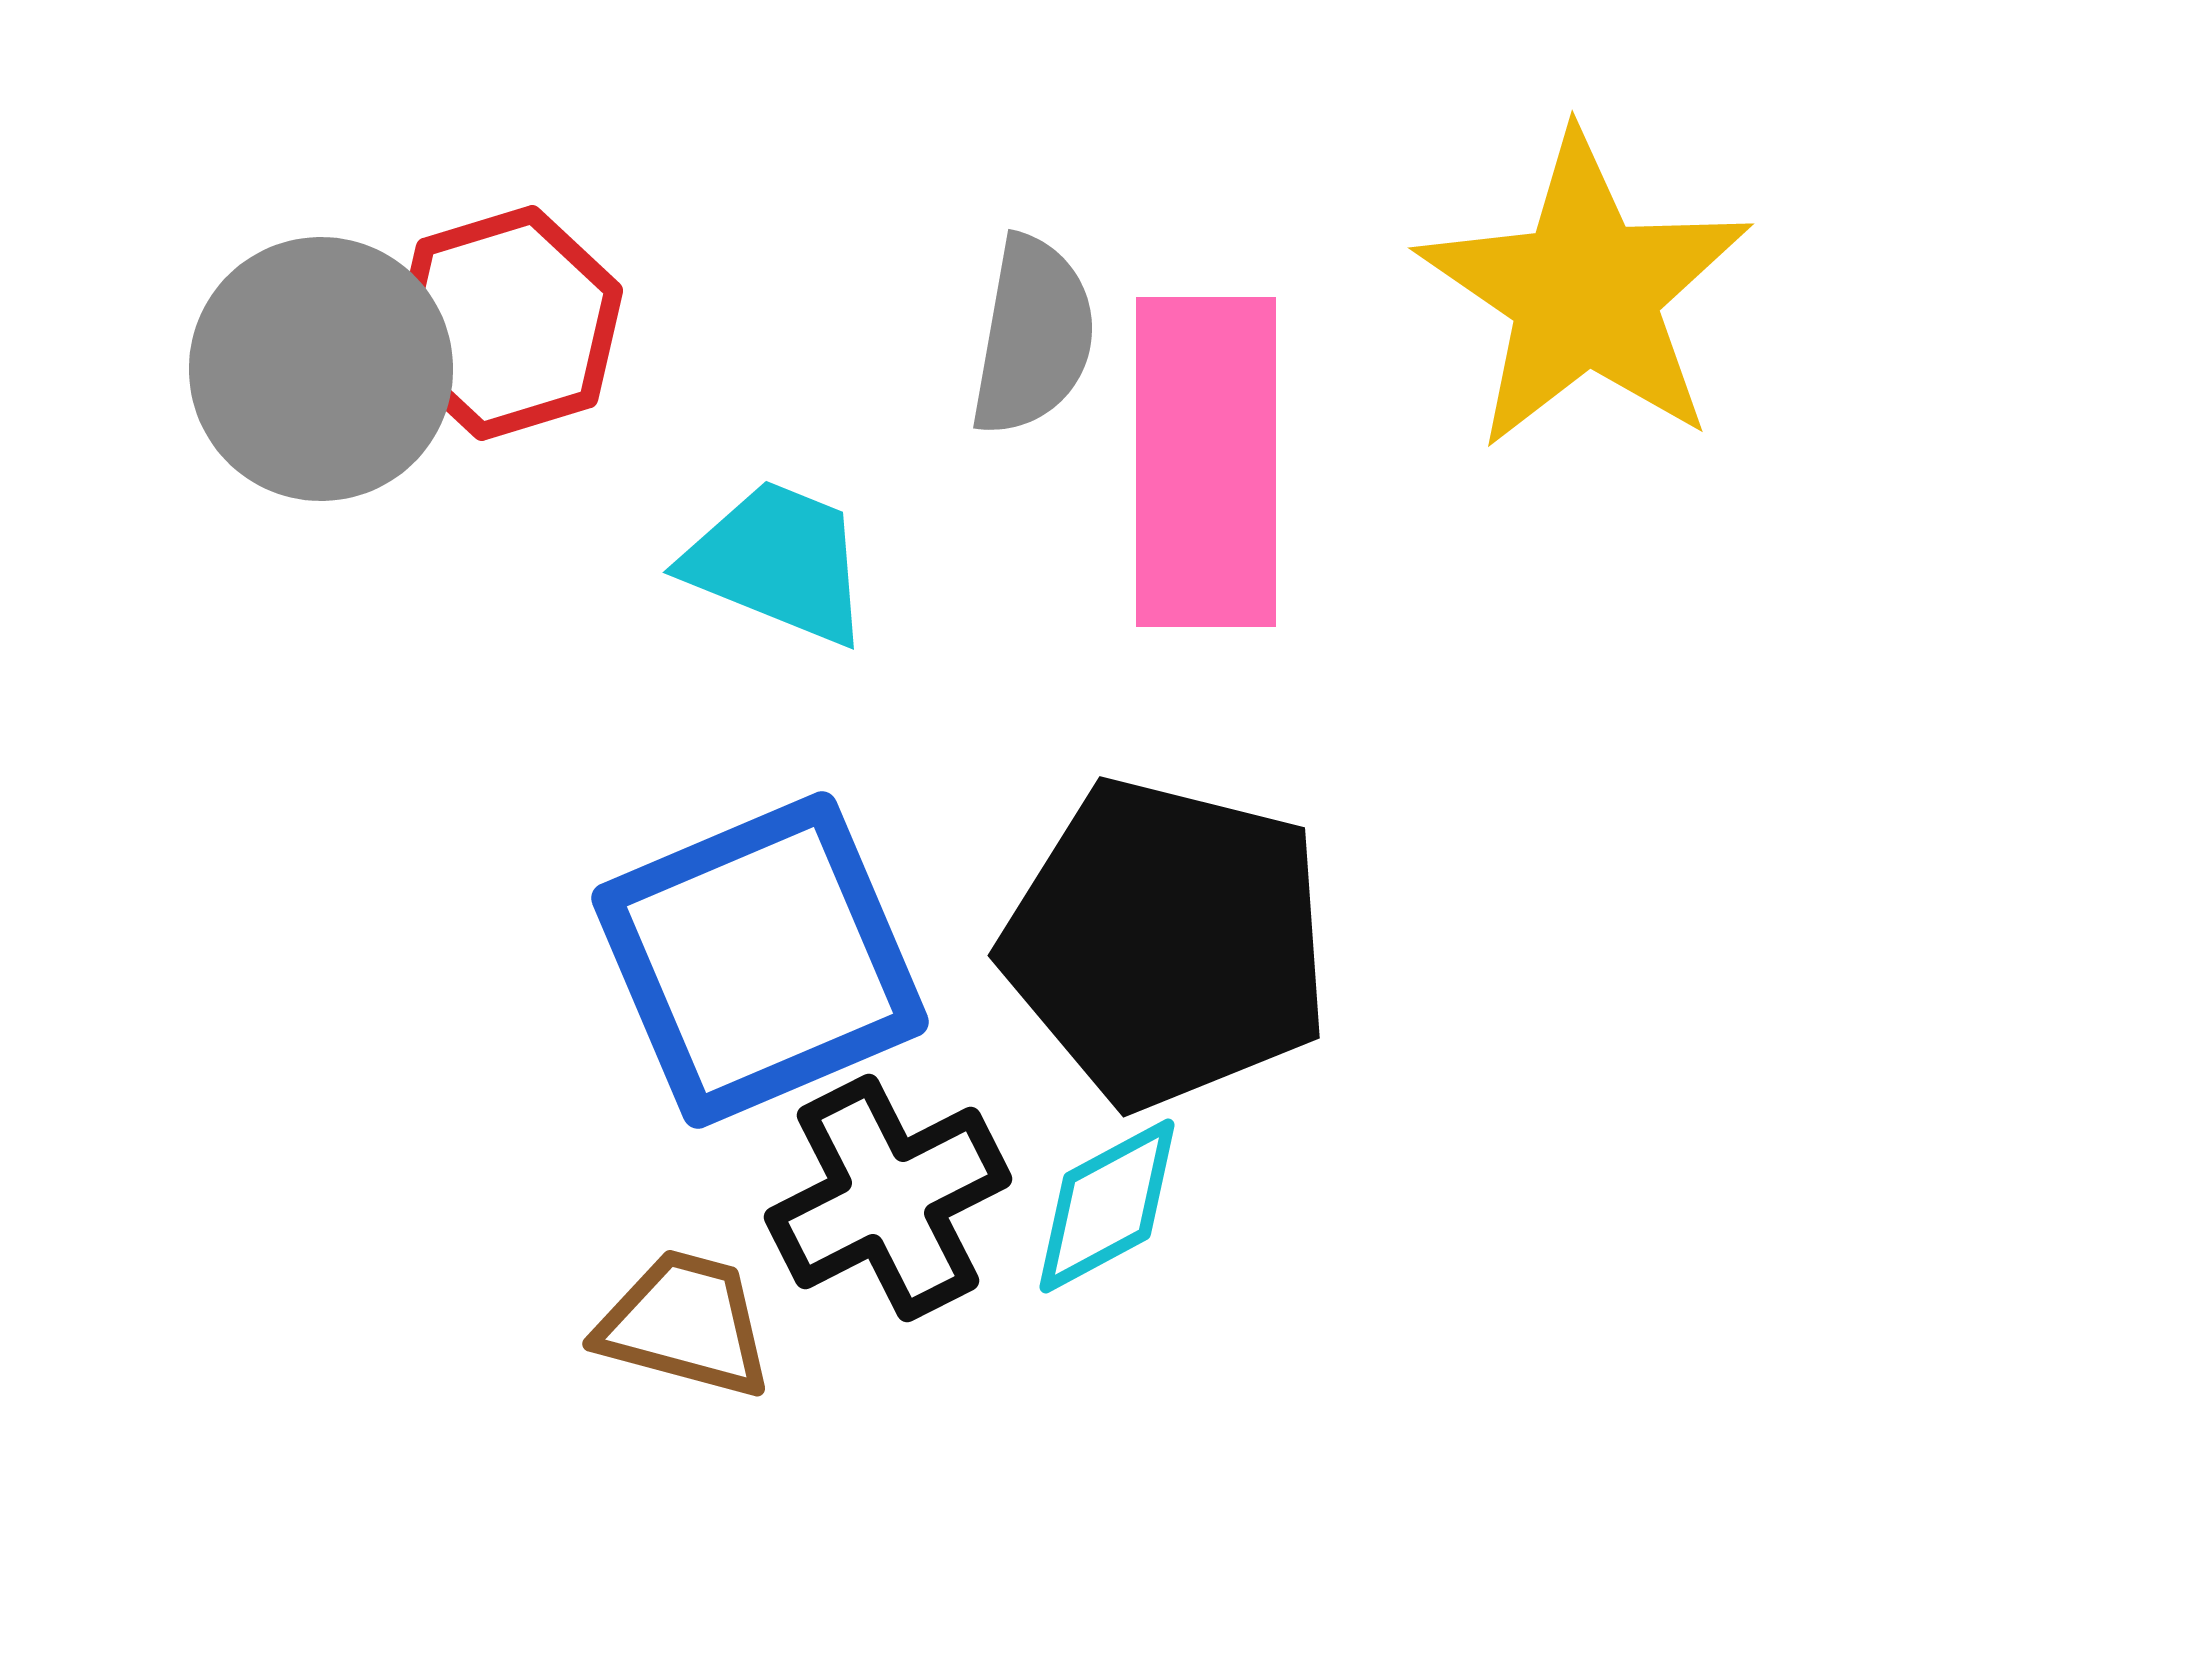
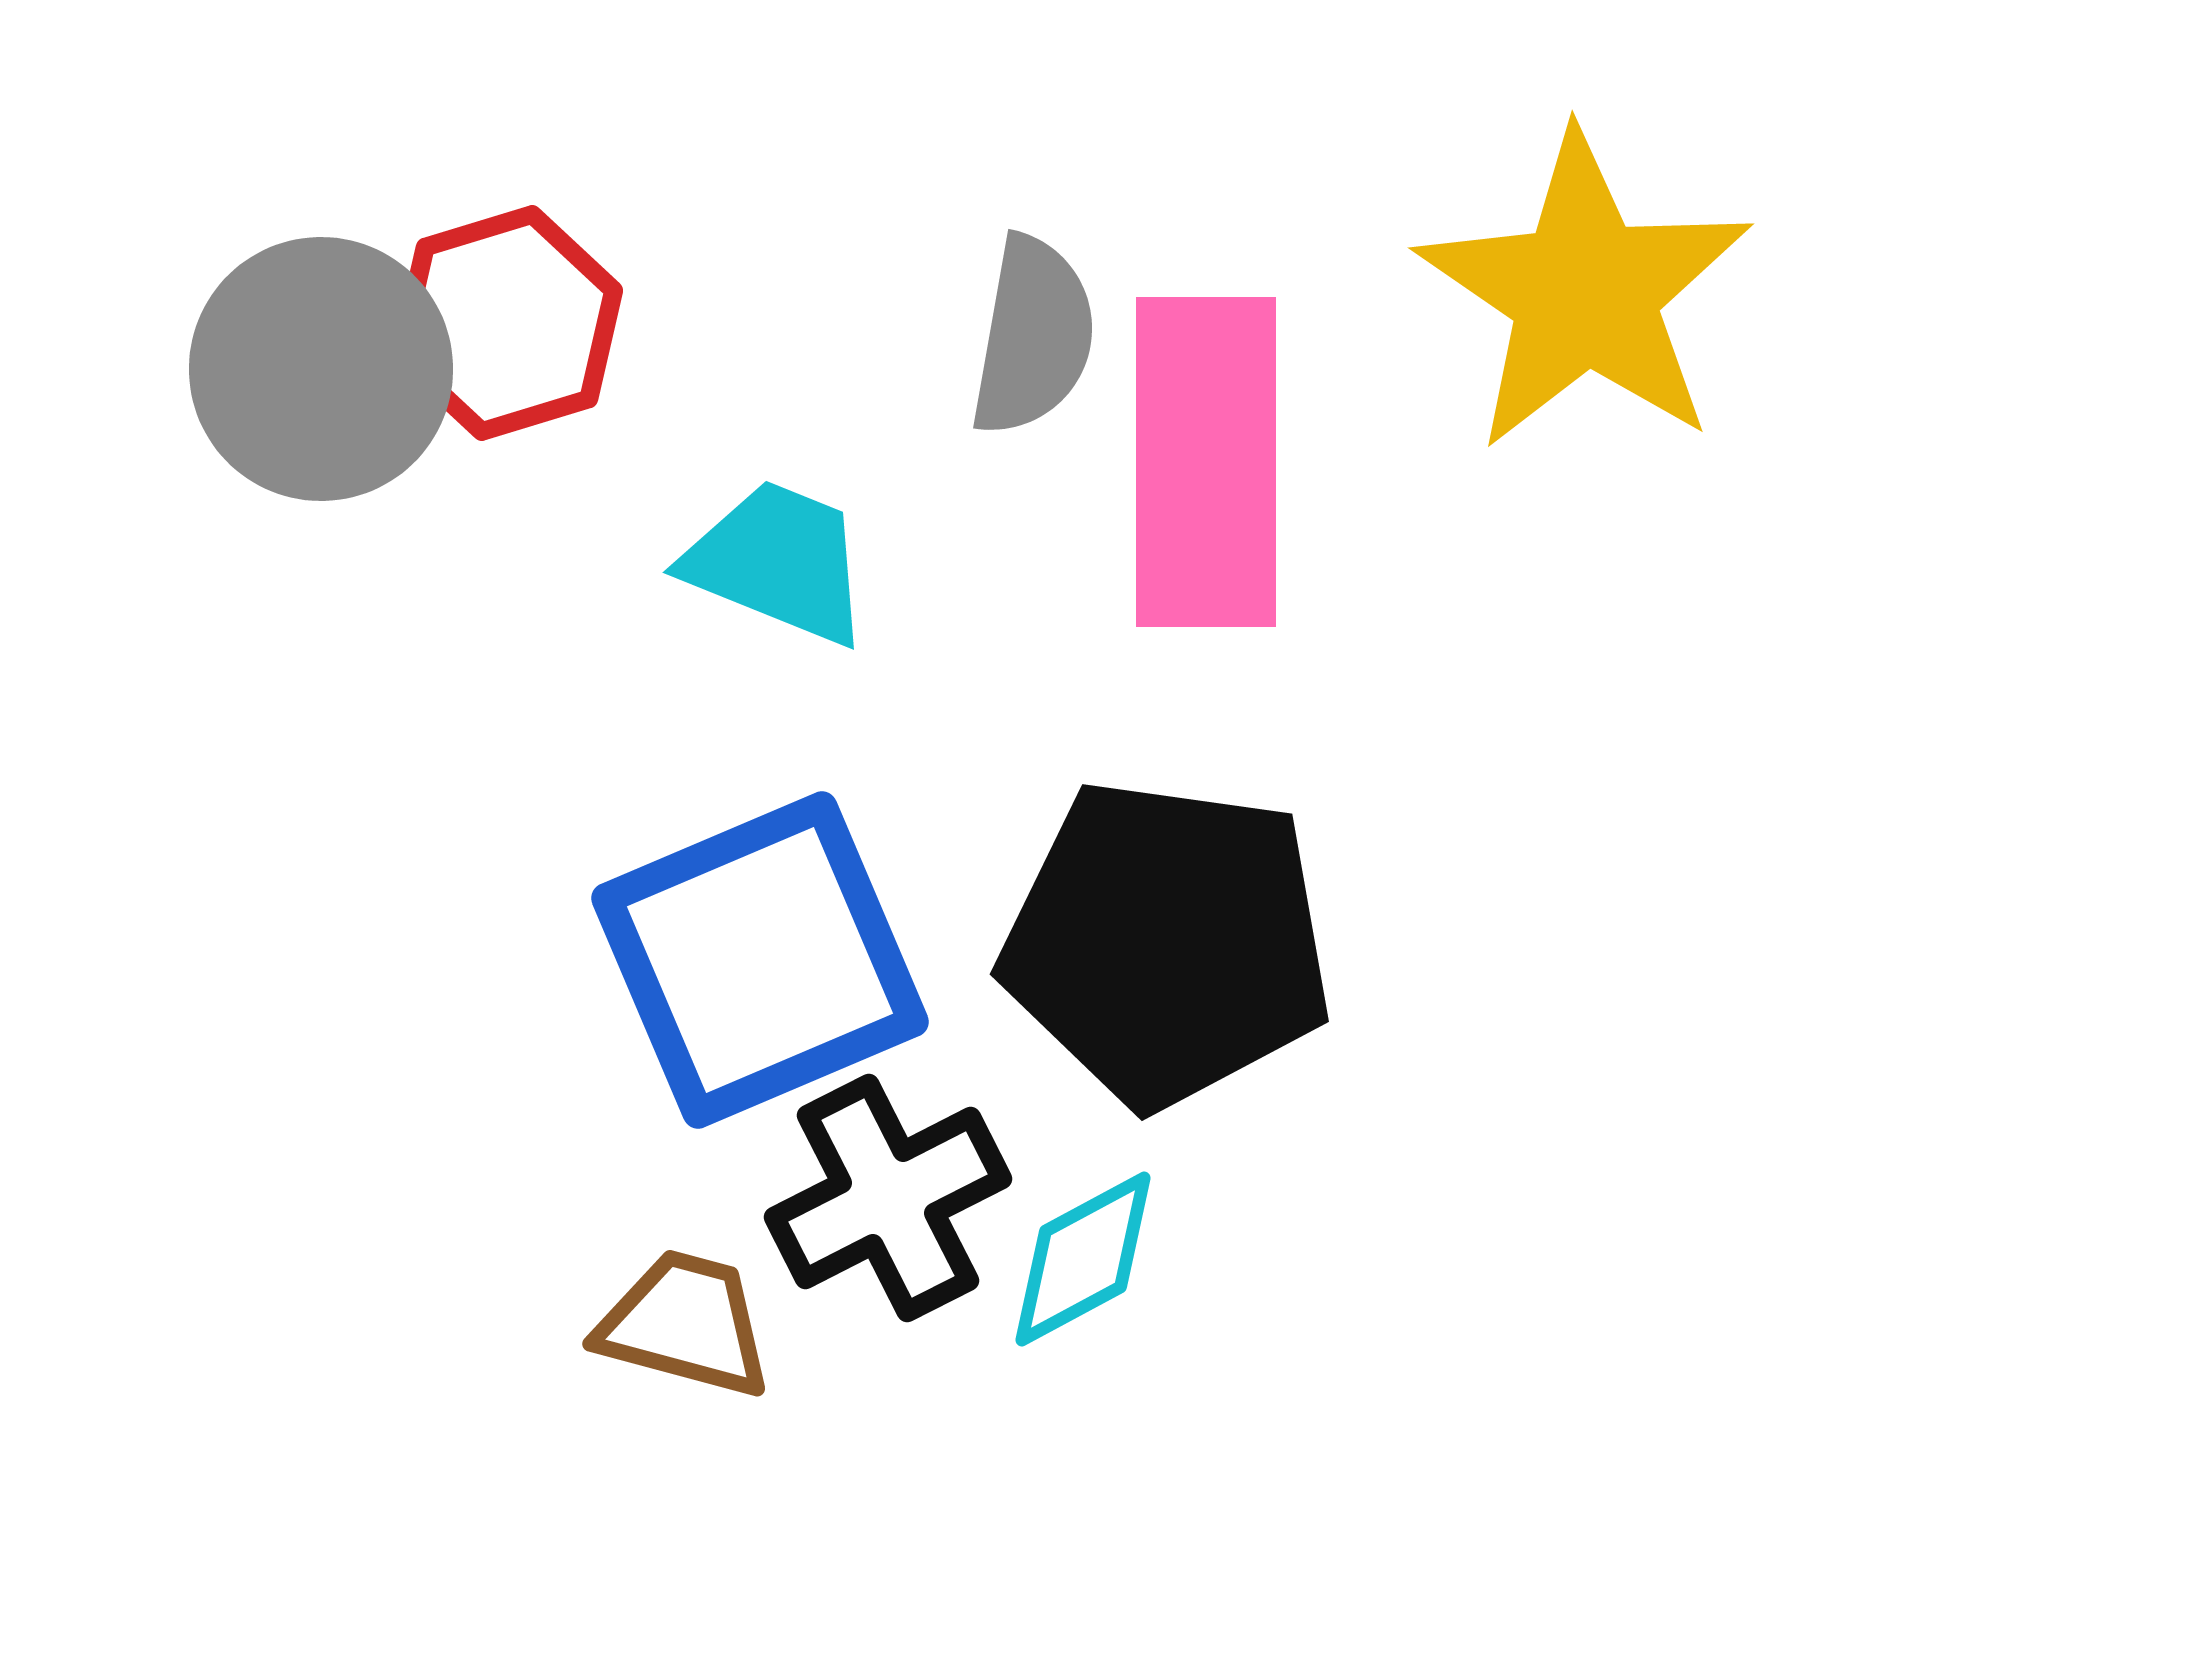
black pentagon: rotated 6 degrees counterclockwise
cyan diamond: moved 24 px left, 53 px down
